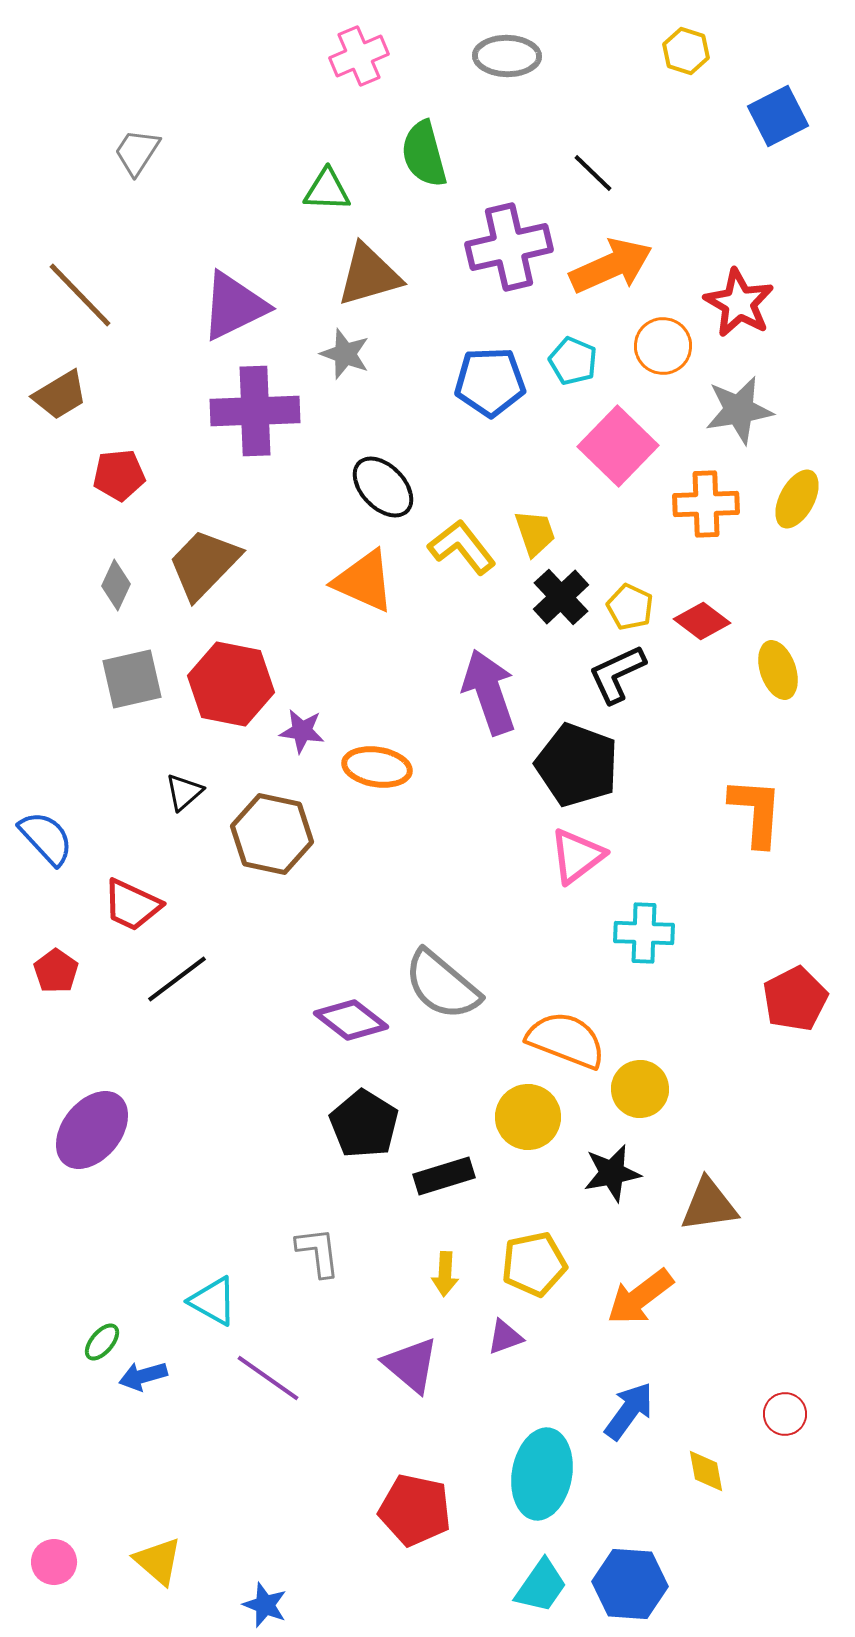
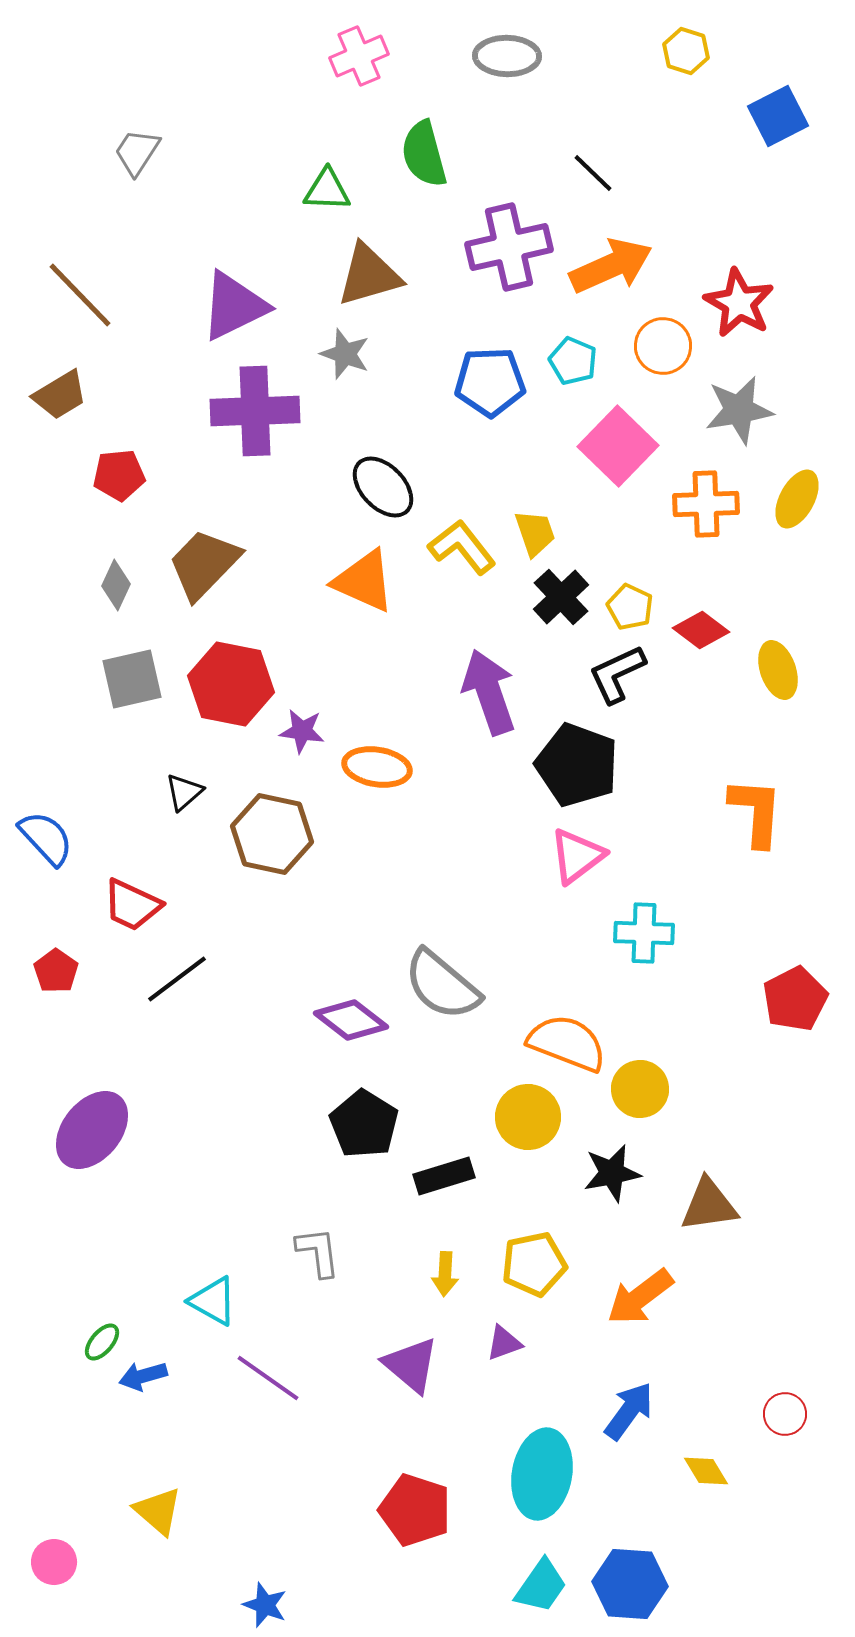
red diamond at (702, 621): moved 1 px left, 9 px down
orange semicircle at (566, 1040): moved 1 px right, 3 px down
purple triangle at (505, 1337): moved 1 px left, 6 px down
yellow diamond at (706, 1471): rotated 21 degrees counterclockwise
red pentagon at (415, 1510): rotated 6 degrees clockwise
yellow triangle at (158, 1561): moved 50 px up
